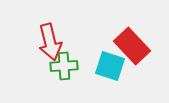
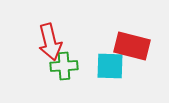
red rectangle: rotated 33 degrees counterclockwise
cyan square: rotated 16 degrees counterclockwise
